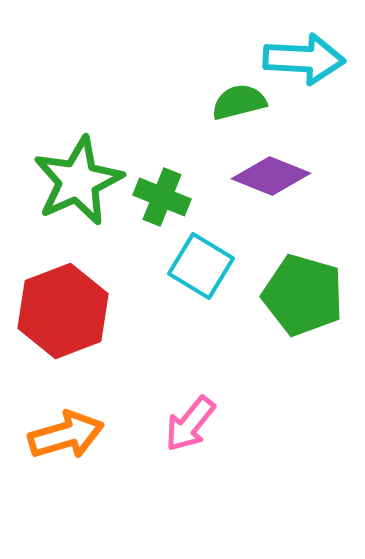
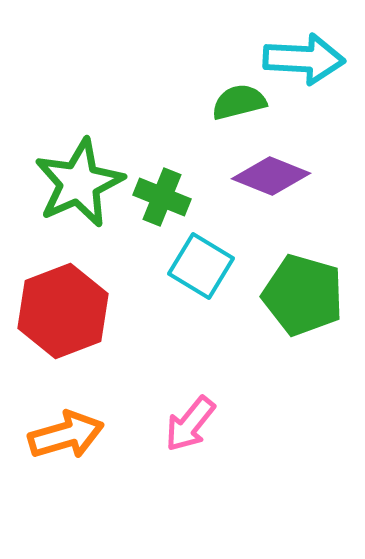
green star: moved 1 px right, 2 px down
